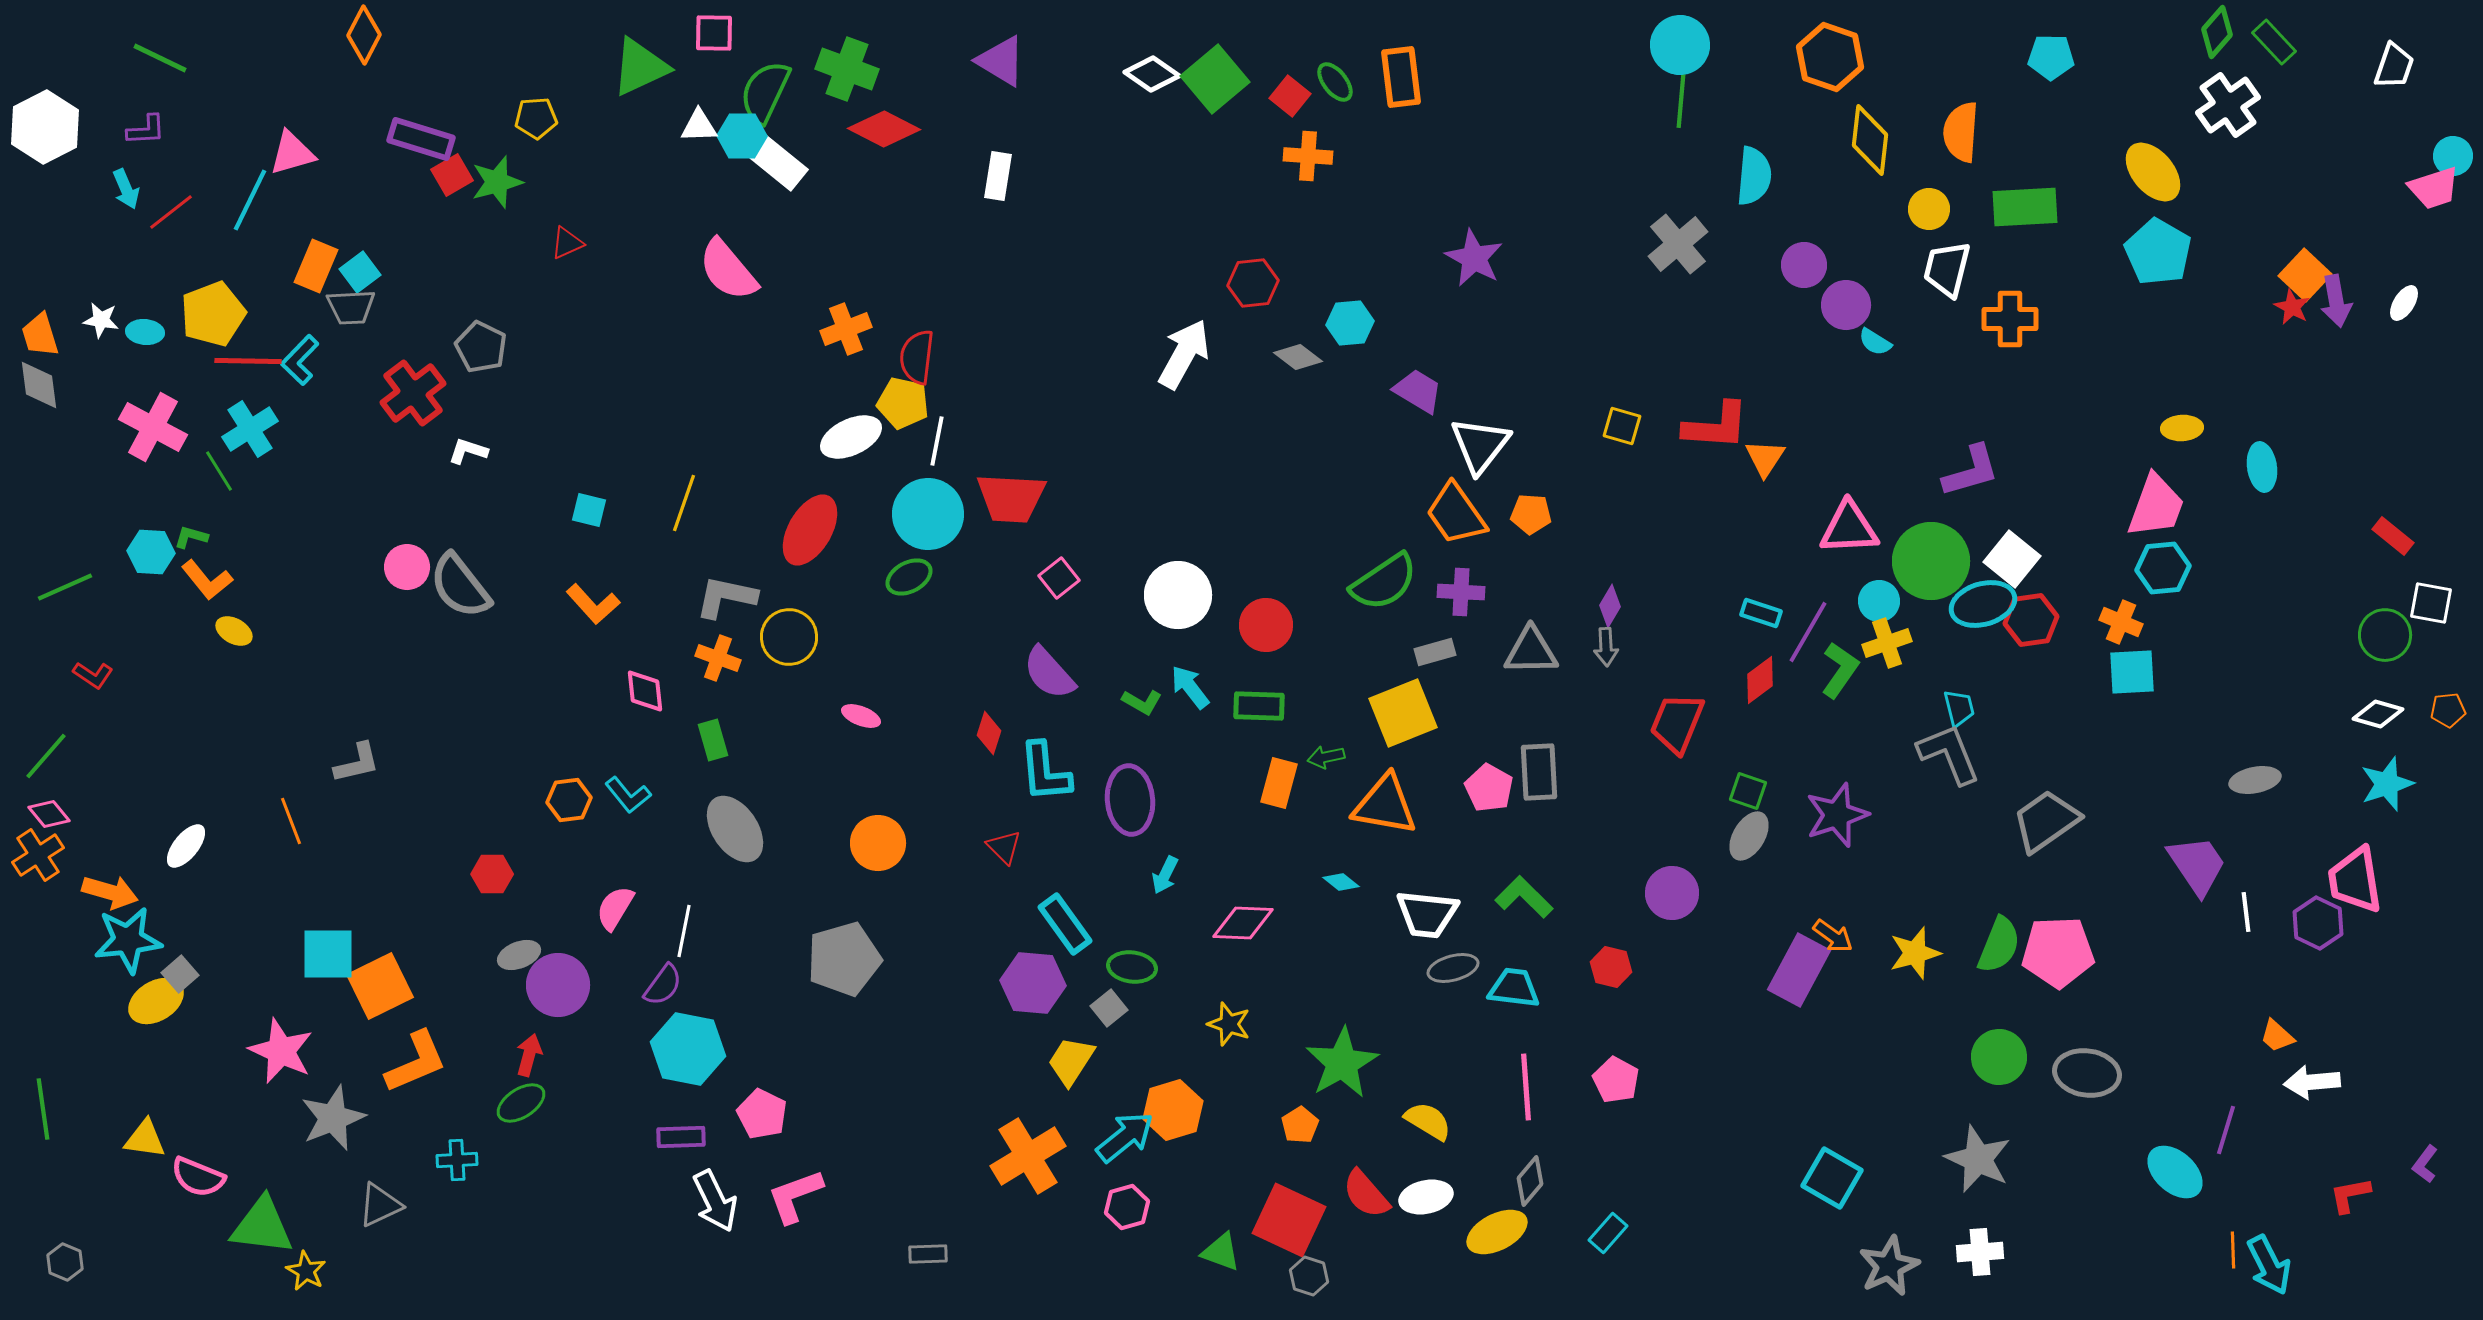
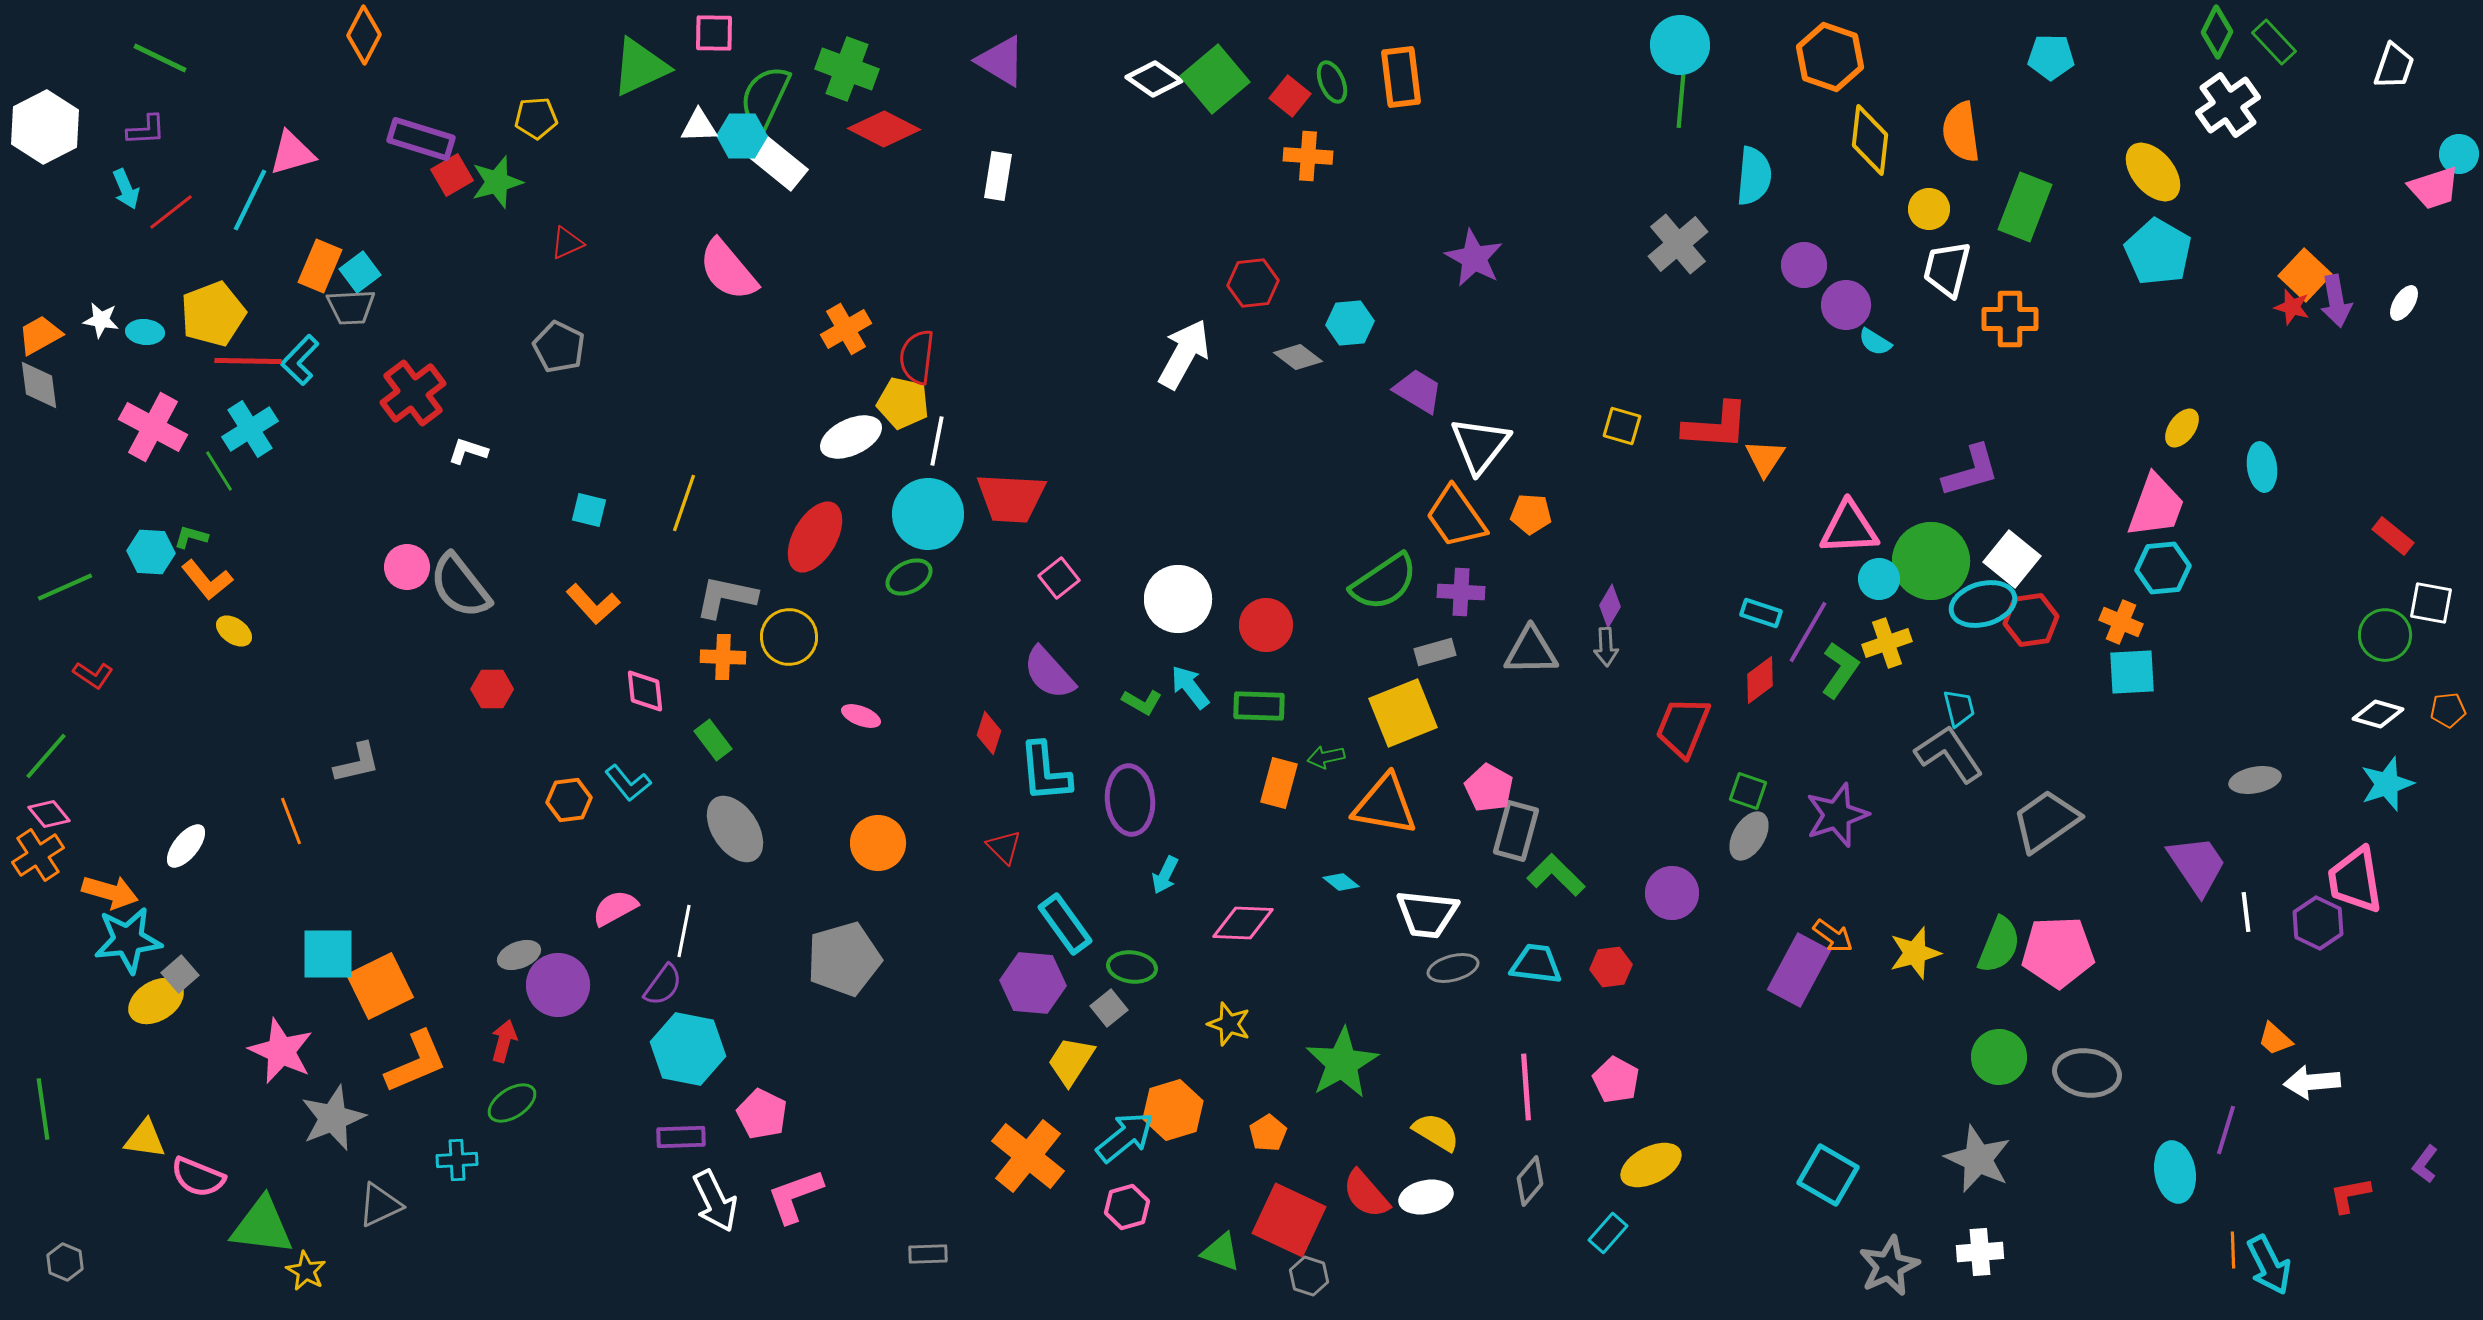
green diamond at (2217, 32): rotated 15 degrees counterclockwise
white diamond at (1152, 74): moved 2 px right, 5 px down
green ellipse at (1335, 82): moved 3 px left; rotated 15 degrees clockwise
green semicircle at (765, 92): moved 5 px down
orange semicircle at (1961, 132): rotated 12 degrees counterclockwise
cyan circle at (2453, 156): moved 6 px right, 2 px up
green rectangle at (2025, 207): rotated 66 degrees counterclockwise
orange rectangle at (316, 266): moved 4 px right
red star at (2292, 307): rotated 12 degrees counterclockwise
orange cross at (846, 329): rotated 9 degrees counterclockwise
orange trapezoid at (40, 335): rotated 78 degrees clockwise
gray pentagon at (481, 347): moved 78 px right
yellow ellipse at (2182, 428): rotated 51 degrees counterclockwise
orange trapezoid at (1456, 514): moved 3 px down
red ellipse at (810, 530): moved 5 px right, 7 px down
white circle at (1178, 595): moved 4 px down
cyan circle at (1879, 601): moved 22 px up
yellow ellipse at (234, 631): rotated 6 degrees clockwise
orange cross at (718, 658): moved 5 px right, 1 px up; rotated 18 degrees counterclockwise
red trapezoid at (1677, 723): moved 6 px right, 4 px down
green rectangle at (713, 740): rotated 21 degrees counterclockwise
gray L-shape at (1949, 754): rotated 12 degrees counterclockwise
gray rectangle at (1539, 772): moved 23 px left, 59 px down; rotated 18 degrees clockwise
cyan L-shape at (628, 795): moved 12 px up
red hexagon at (492, 874): moved 185 px up
green L-shape at (1524, 897): moved 32 px right, 22 px up
pink semicircle at (615, 908): rotated 30 degrees clockwise
red hexagon at (1611, 967): rotated 21 degrees counterclockwise
cyan trapezoid at (1514, 988): moved 22 px right, 24 px up
orange trapezoid at (2277, 1036): moved 2 px left, 3 px down
red arrow at (529, 1055): moved 25 px left, 14 px up
green ellipse at (521, 1103): moved 9 px left
yellow semicircle at (1428, 1121): moved 8 px right, 11 px down
orange pentagon at (1300, 1125): moved 32 px left, 8 px down
orange cross at (1028, 1156): rotated 20 degrees counterclockwise
cyan ellipse at (2175, 1172): rotated 38 degrees clockwise
cyan square at (1832, 1178): moved 4 px left, 3 px up
yellow ellipse at (1497, 1232): moved 154 px right, 67 px up
